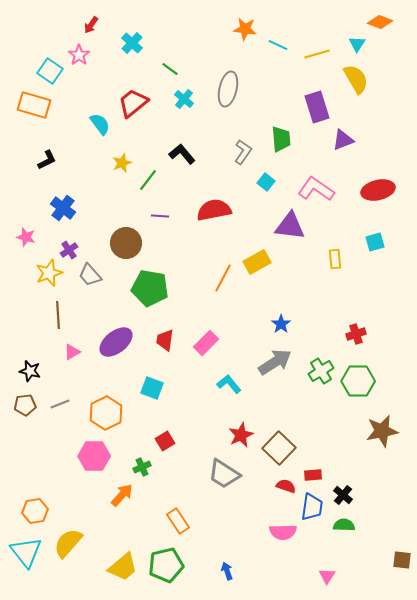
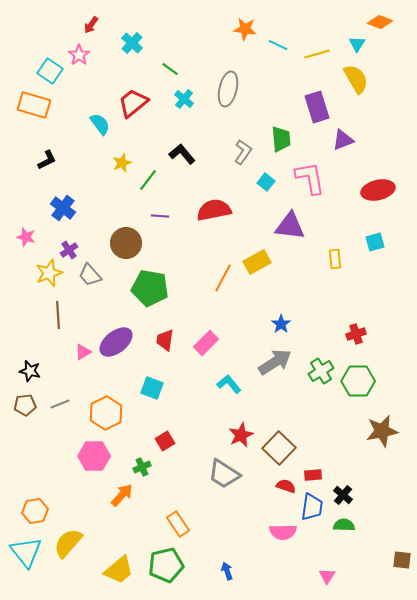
pink L-shape at (316, 189): moved 6 px left, 11 px up; rotated 45 degrees clockwise
pink triangle at (72, 352): moved 11 px right
orange rectangle at (178, 521): moved 3 px down
yellow trapezoid at (123, 567): moved 4 px left, 3 px down
